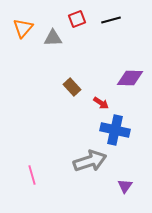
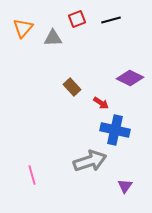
purple diamond: rotated 24 degrees clockwise
